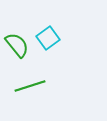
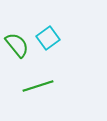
green line: moved 8 px right
